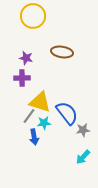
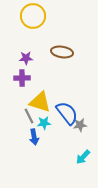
purple star: rotated 16 degrees counterclockwise
gray line: rotated 63 degrees counterclockwise
gray star: moved 3 px left, 5 px up
